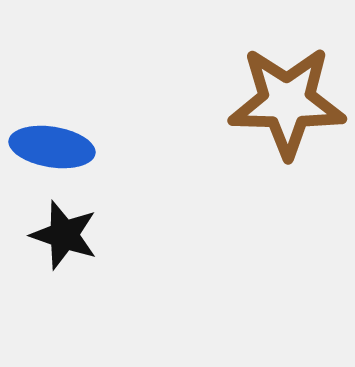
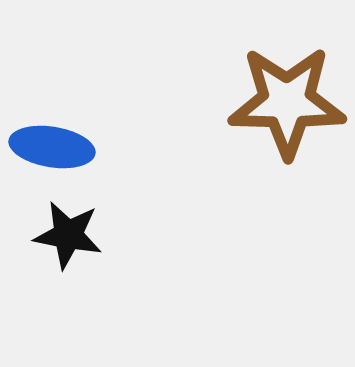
black star: moved 4 px right; rotated 8 degrees counterclockwise
